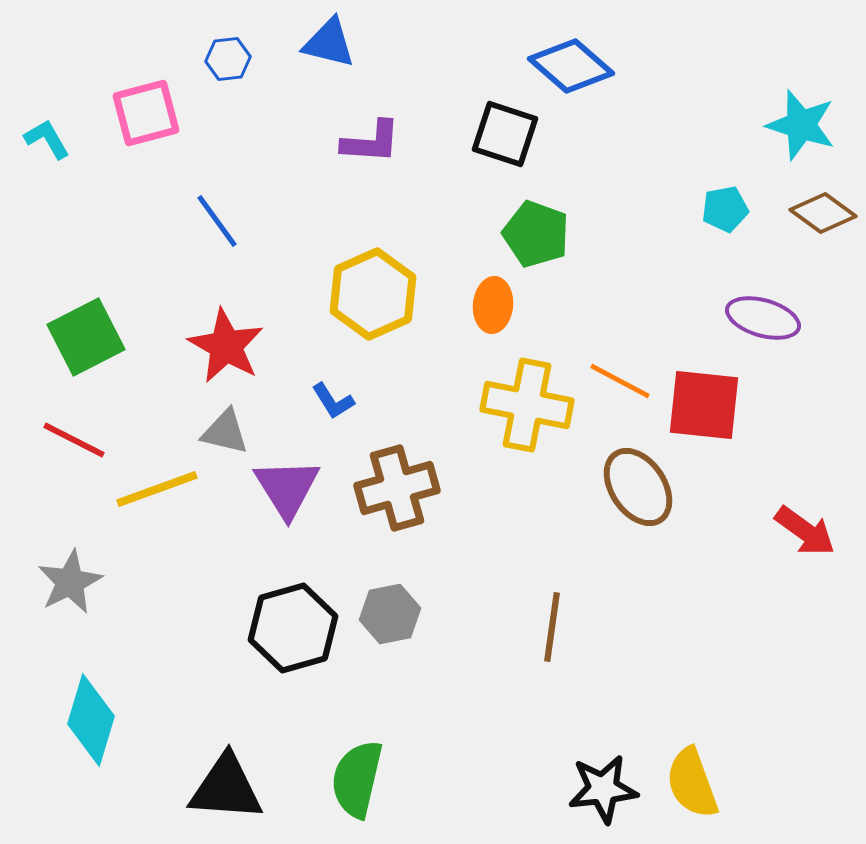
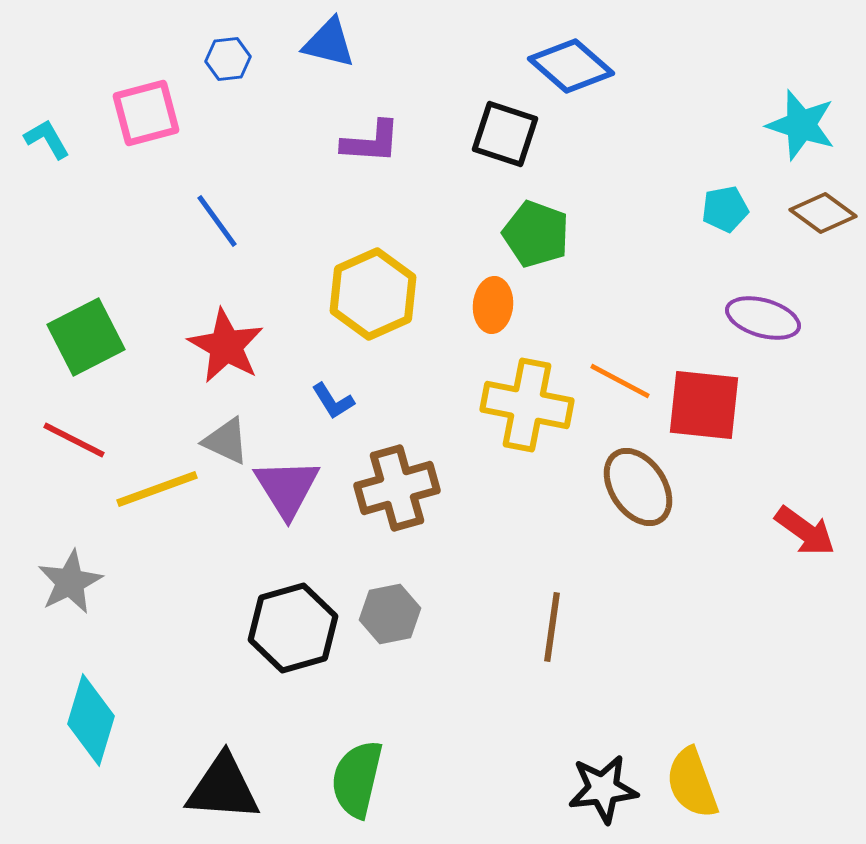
gray triangle: moved 1 px right, 9 px down; rotated 12 degrees clockwise
black triangle: moved 3 px left
